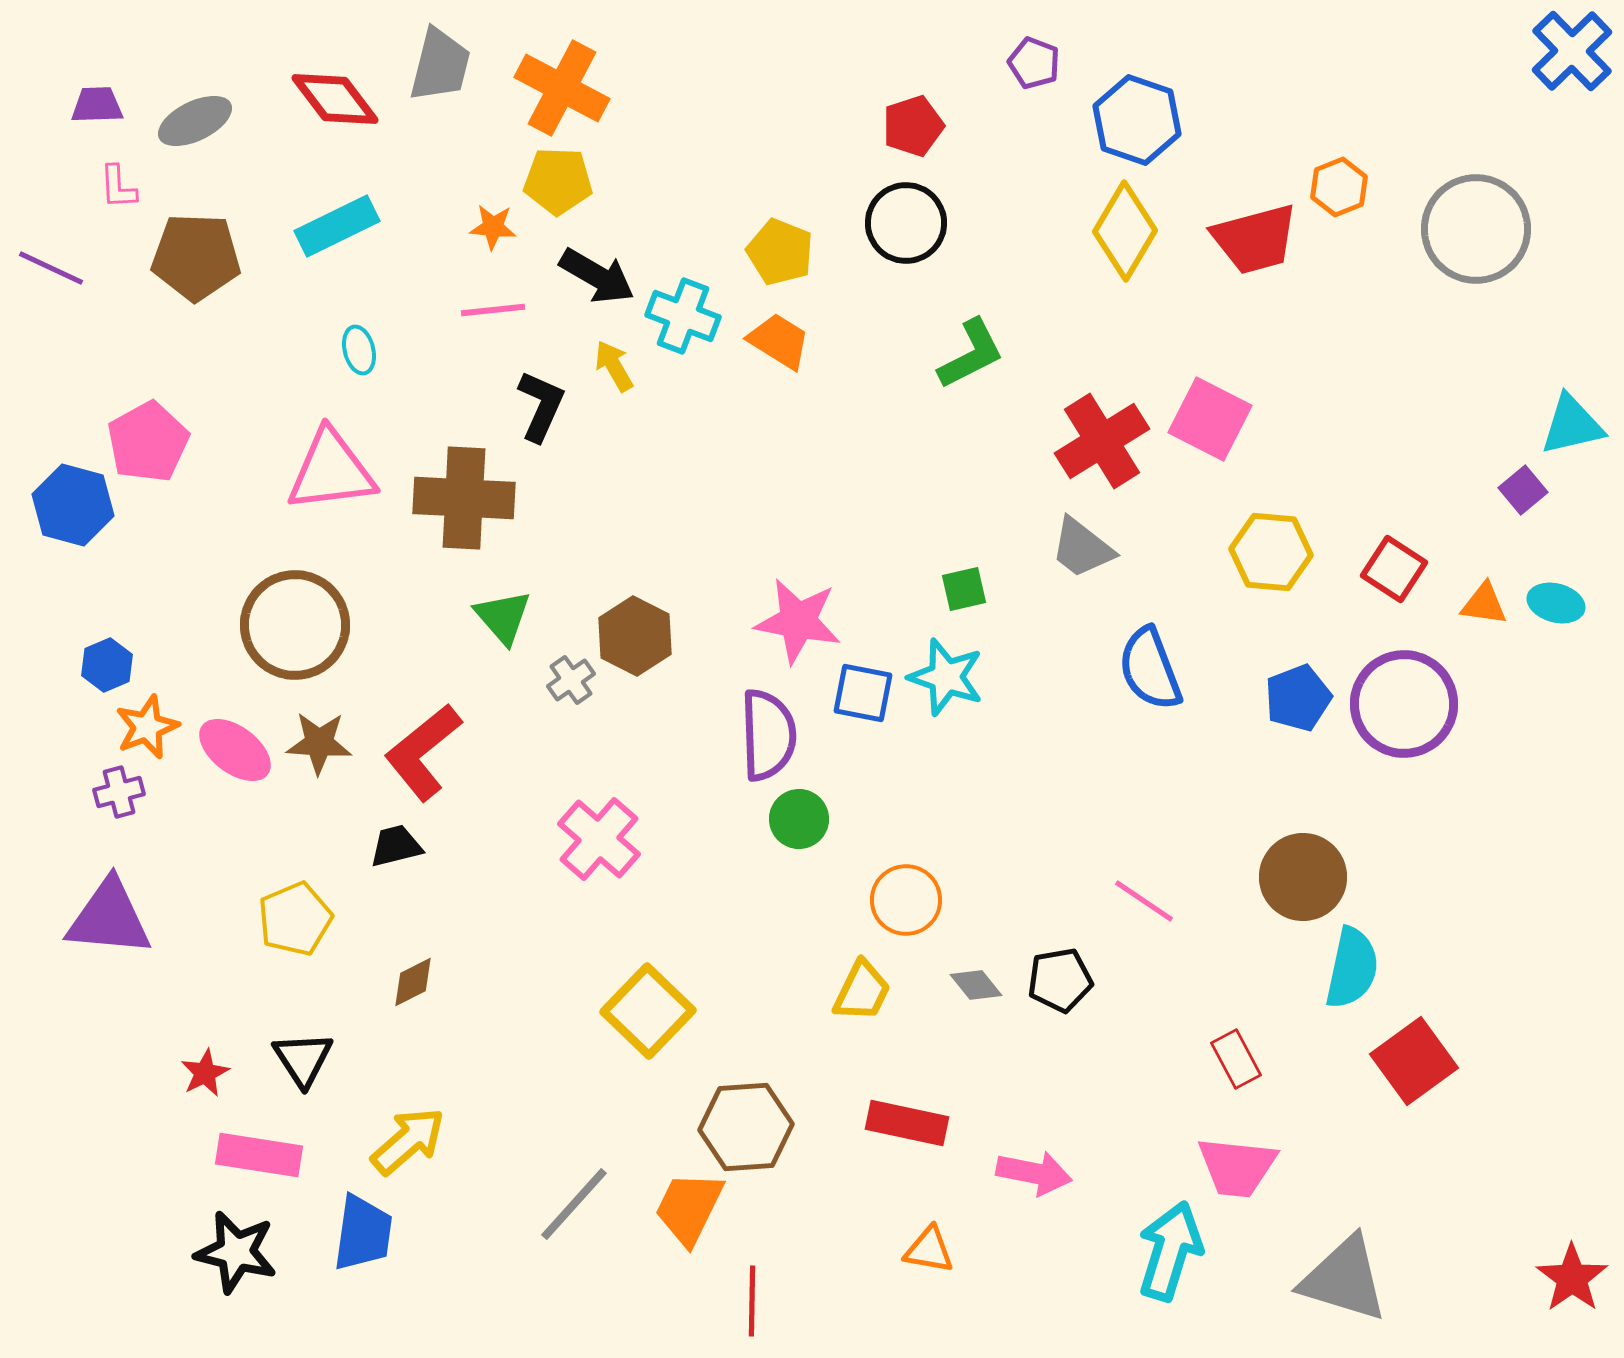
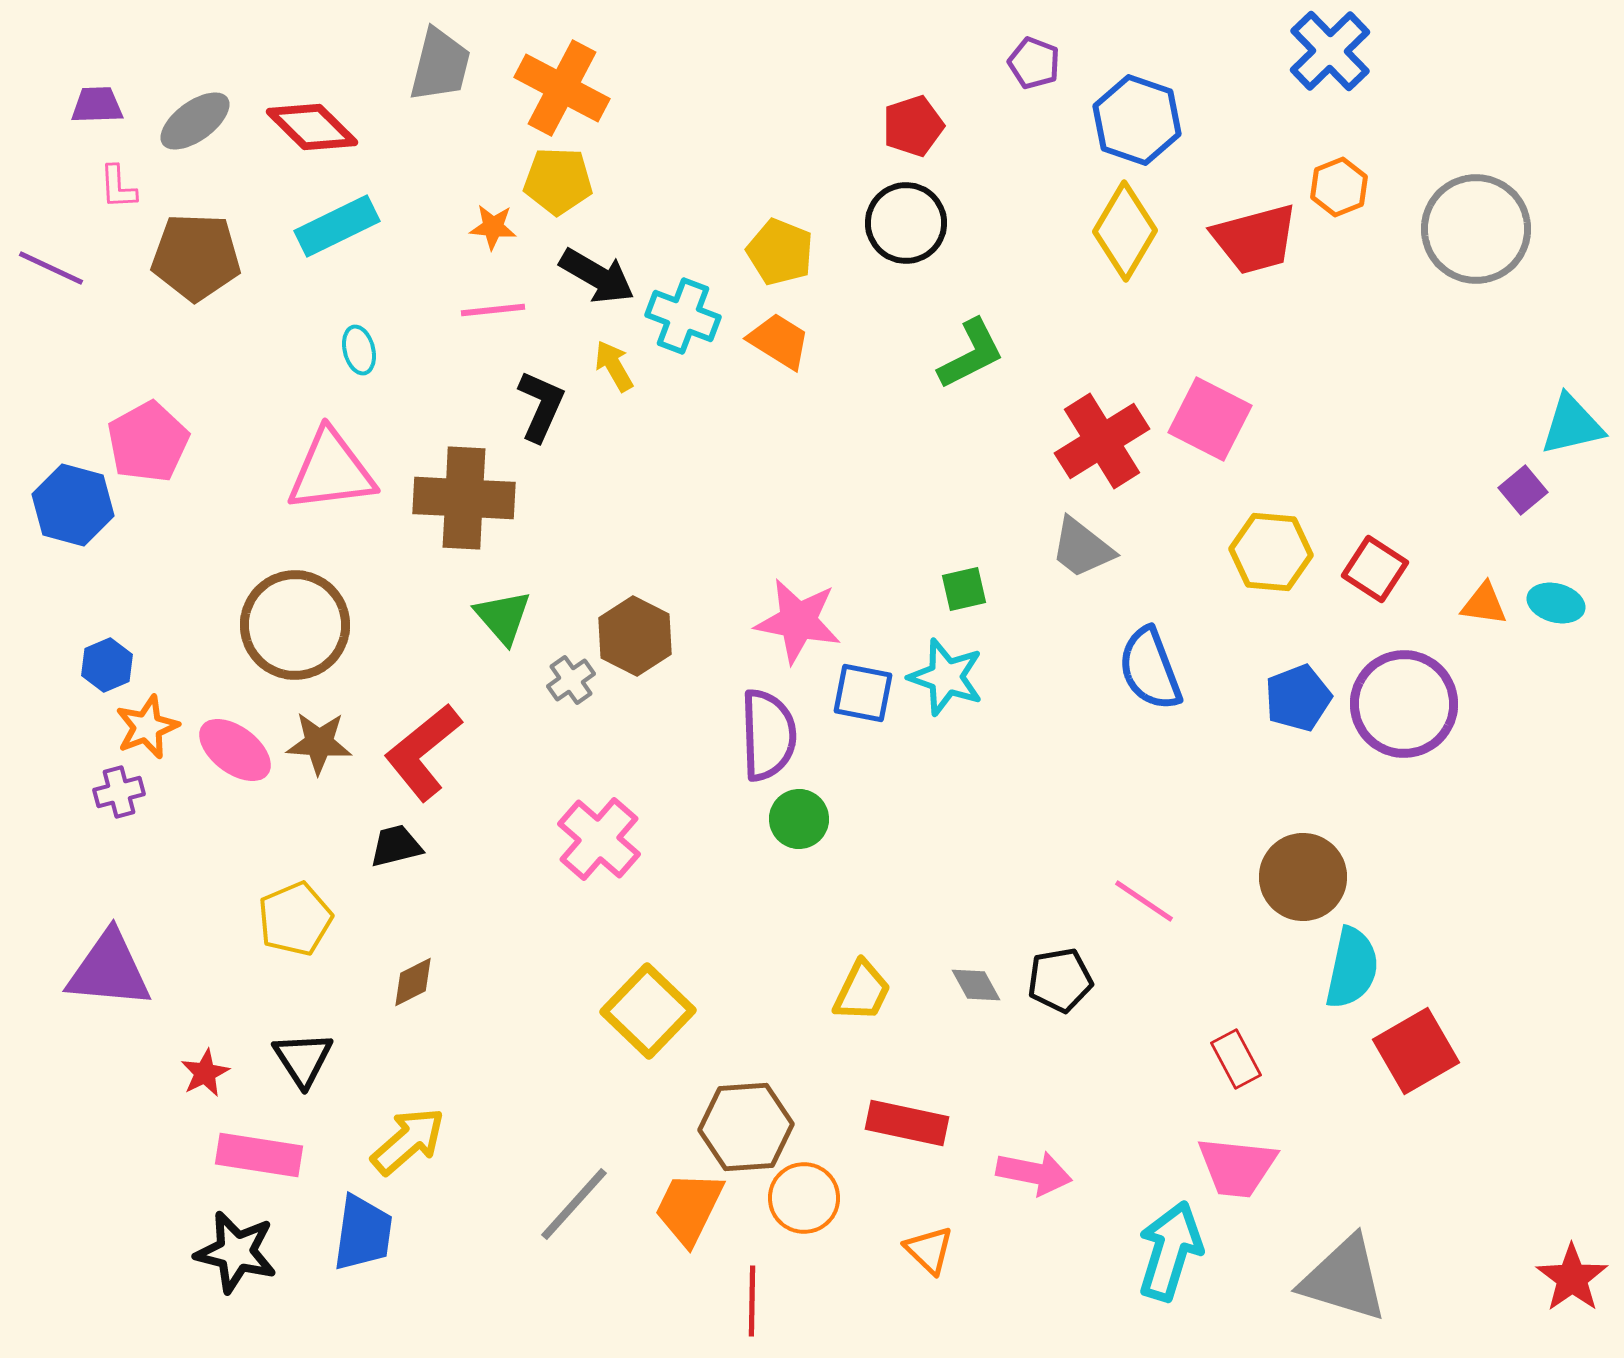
blue cross at (1572, 51): moved 242 px left
red diamond at (335, 99): moved 23 px left, 28 px down; rotated 8 degrees counterclockwise
gray ellipse at (195, 121): rotated 10 degrees counterclockwise
red square at (1394, 569): moved 19 px left
orange circle at (906, 900): moved 102 px left, 298 px down
purple triangle at (109, 918): moved 52 px down
gray diamond at (976, 985): rotated 10 degrees clockwise
red square at (1414, 1061): moved 2 px right, 10 px up; rotated 6 degrees clockwise
orange triangle at (929, 1250): rotated 34 degrees clockwise
